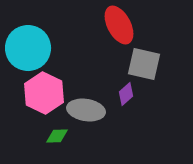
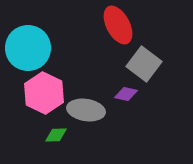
red ellipse: moved 1 px left
gray square: rotated 24 degrees clockwise
purple diamond: rotated 55 degrees clockwise
green diamond: moved 1 px left, 1 px up
